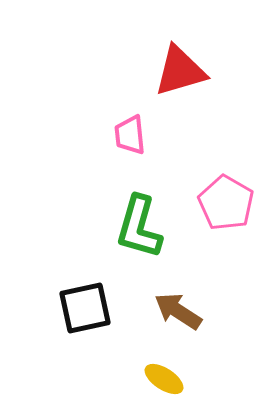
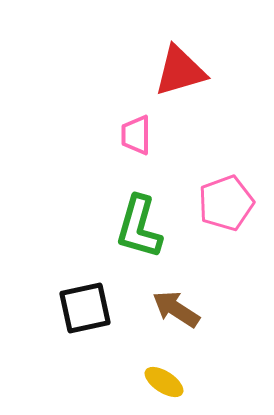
pink trapezoid: moved 6 px right; rotated 6 degrees clockwise
pink pentagon: rotated 22 degrees clockwise
brown arrow: moved 2 px left, 2 px up
yellow ellipse: moved 3 px down
